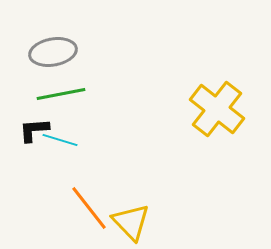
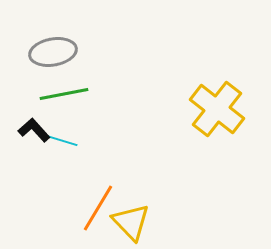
green line: moved 3 px right
black L-shape: rotated 52 degrees clockwise
orange line: moved 9 px right; rotated 69 degrees clockwise
